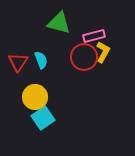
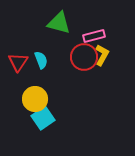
yellow L-shape: moved 1 px left, 3 px down
yellow circle: moved 2 px down
